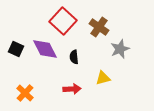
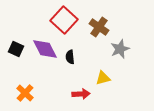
red square: moved 1 px right, 1 px up
black semicircle: moved 4 px left
red arrow: moved 9 px right, 5 px down
